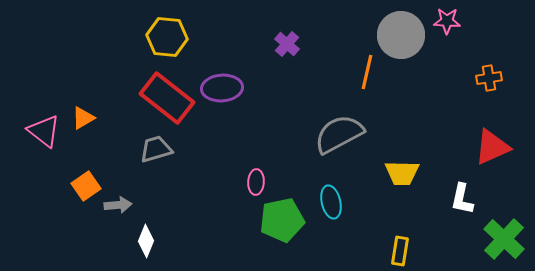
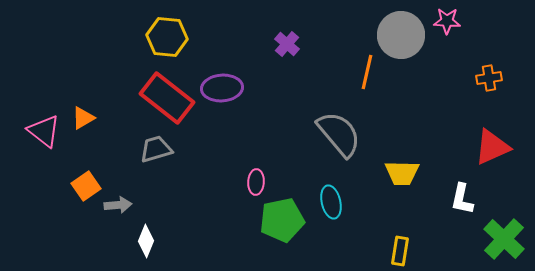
gray semicircle: rotated 78 degrees clockwise
